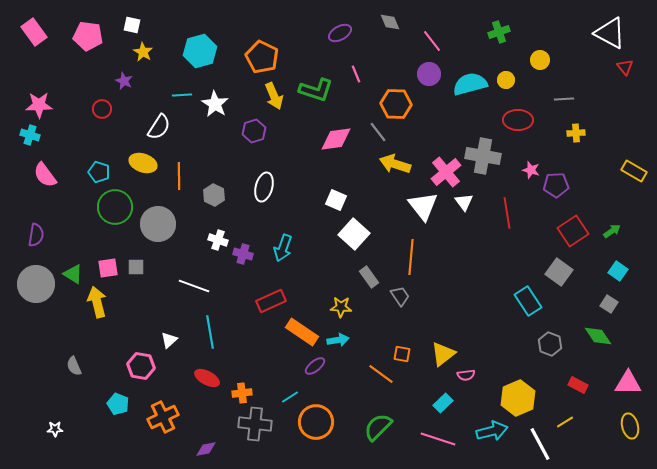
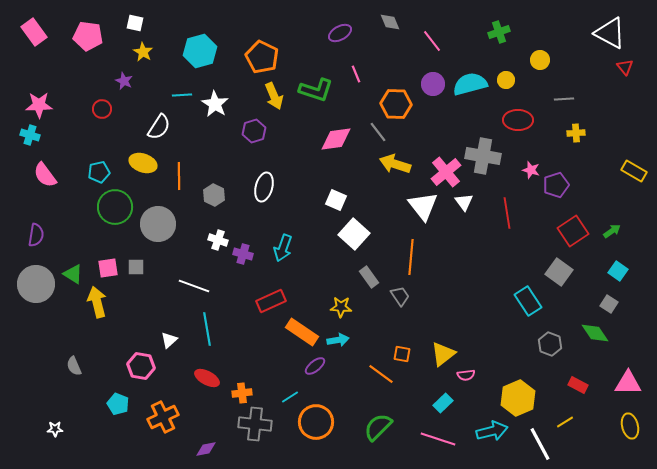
white square at (132, 25): moved 3 px right, 2 px up
purple circle at (429, 74): moved 4 px right, 10 px down
cyan pentagon at (99, 172): rotated 30 degrees counterclockwise
purple pentagon at (556, 185): rotated 15 degrees counterclockwise
cyan line at (210, 332): moved 3 px left, 3 px up
green diamond at (598, 336): moved 3 px left, 3 px up
